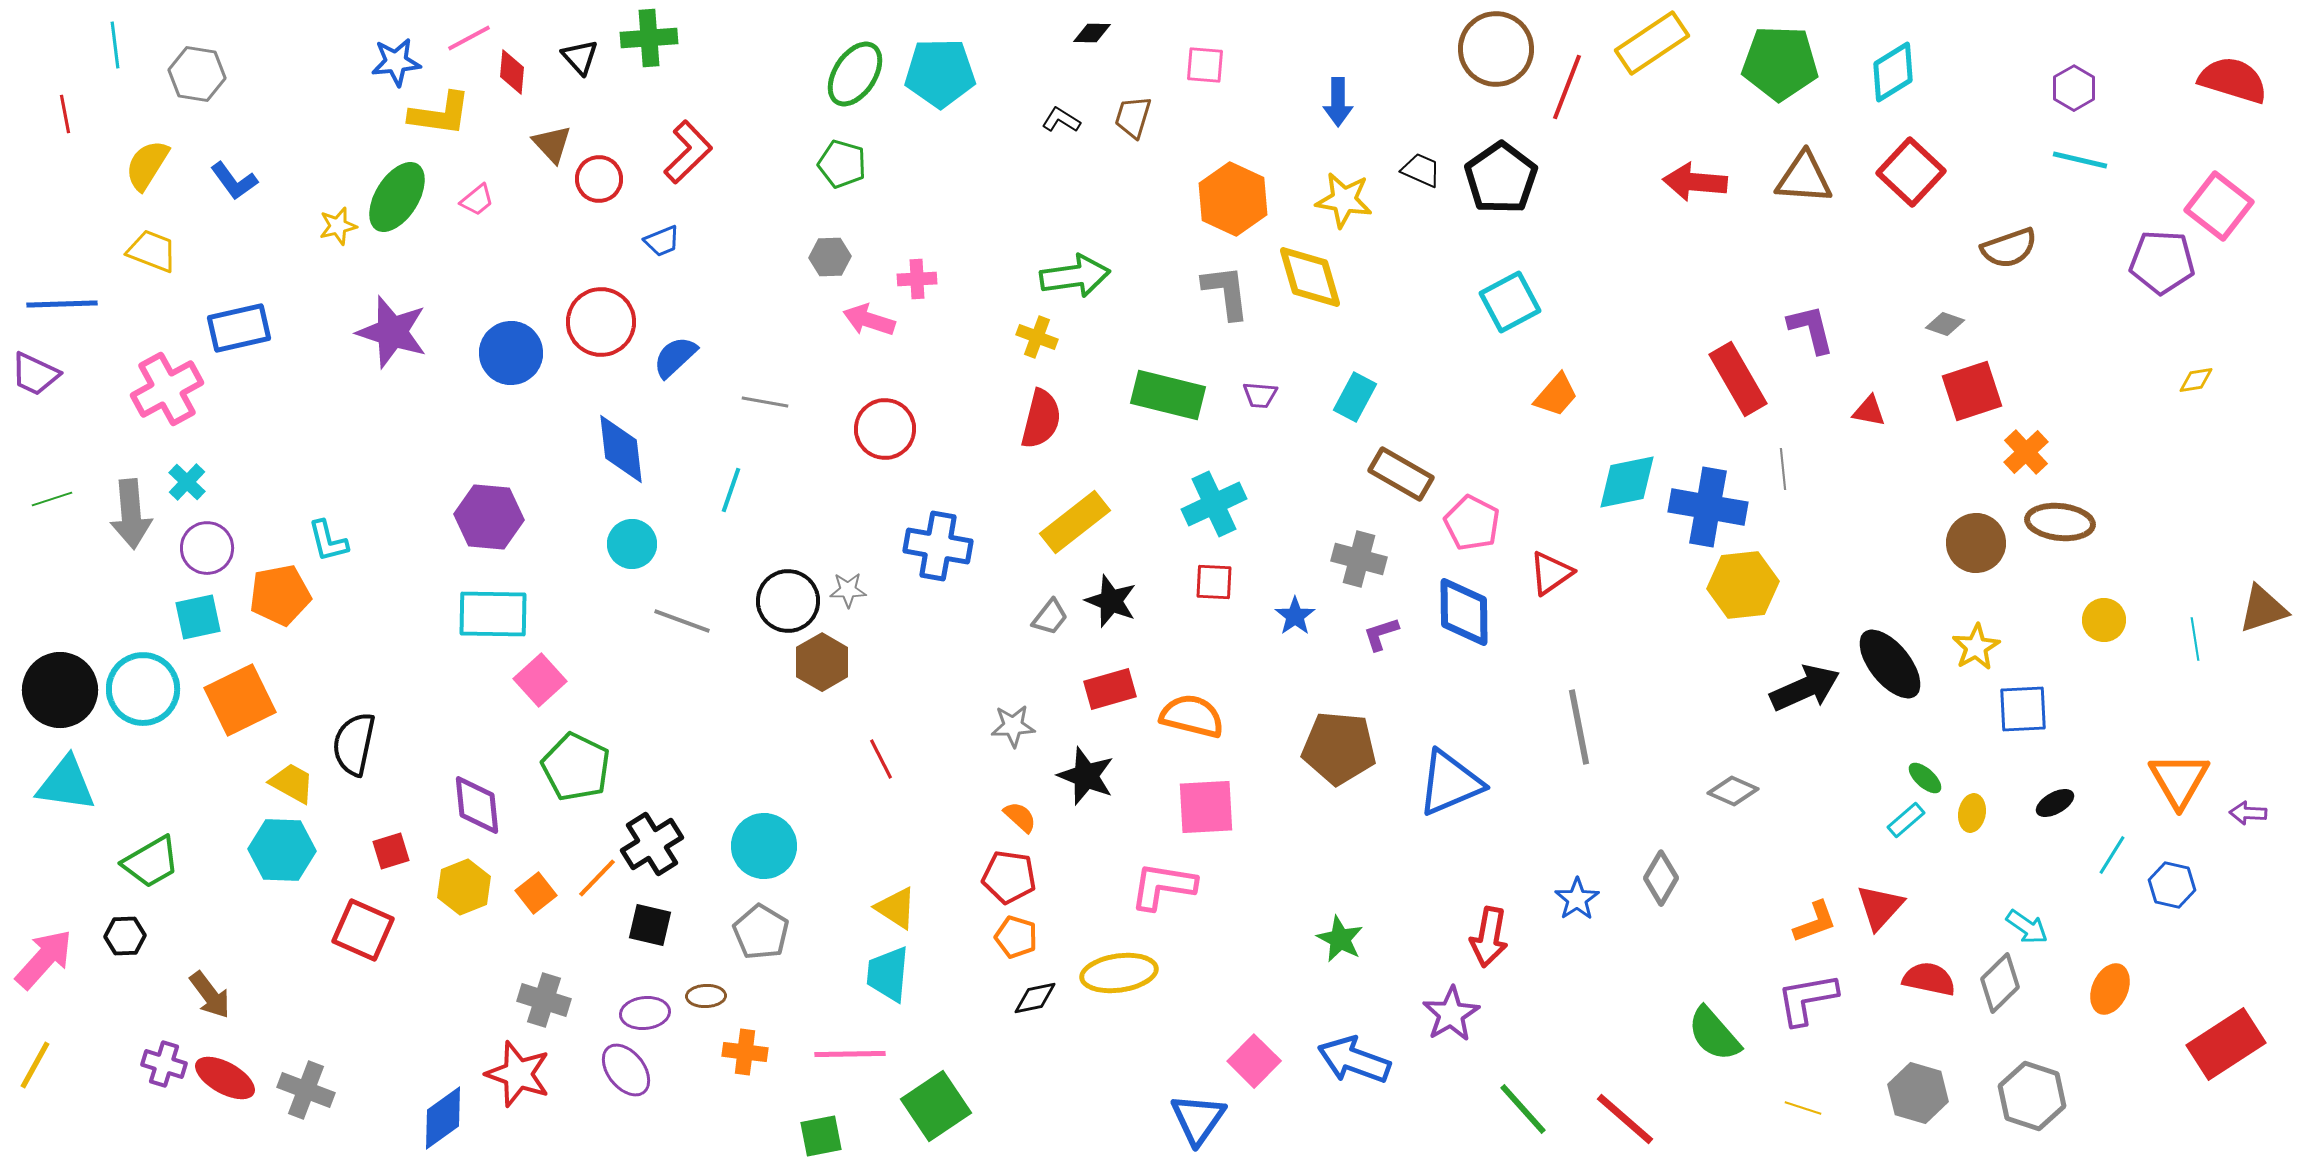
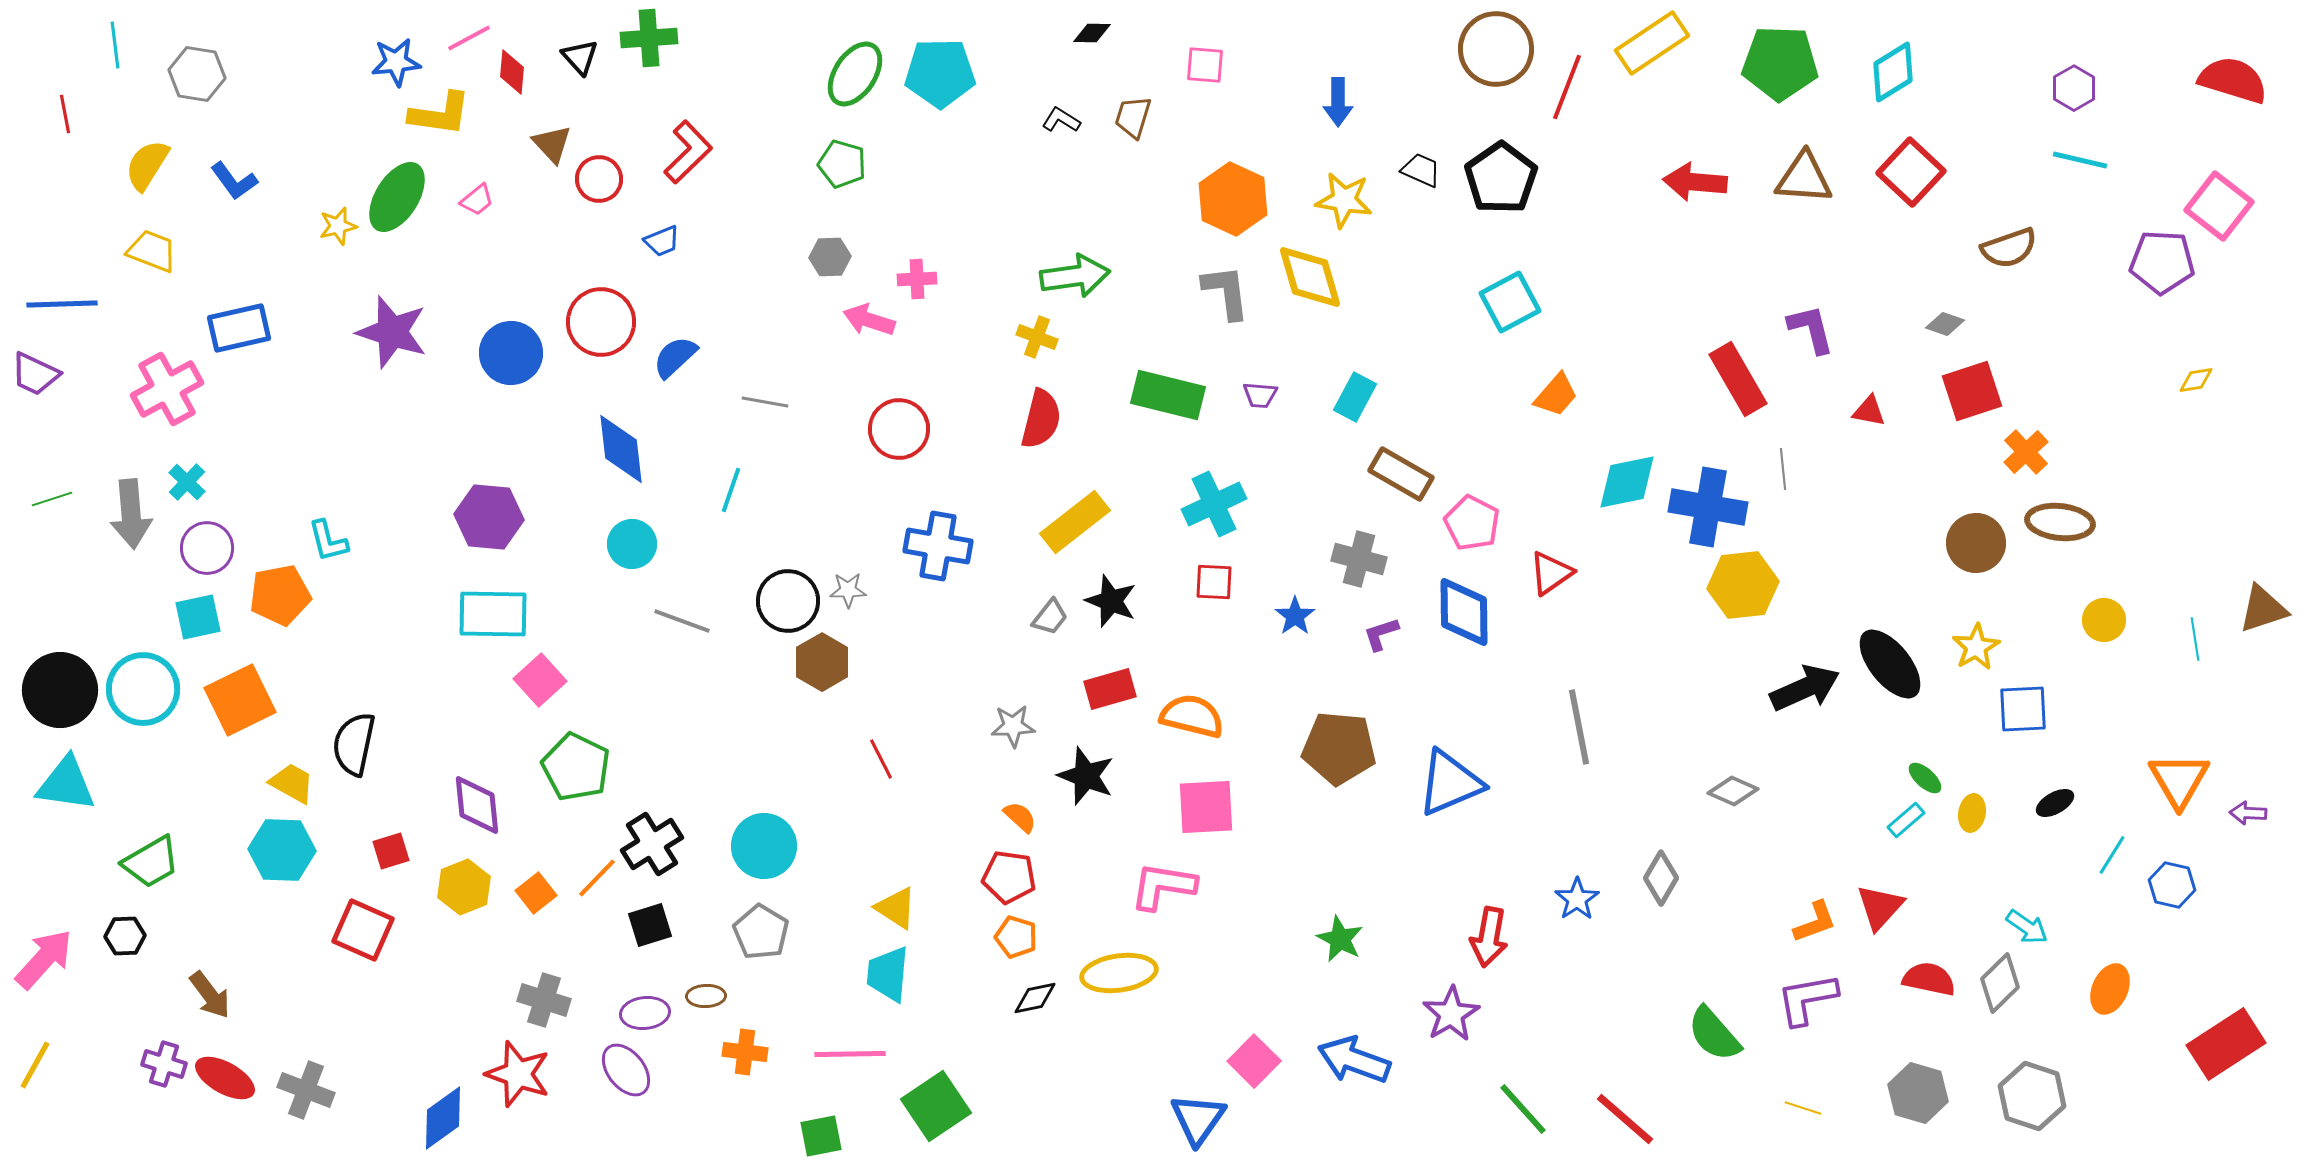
red circle at (885, 429): moved 14 px right
black square at (650, 925): rotated 30 degrees counterclockwise
